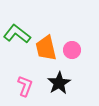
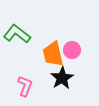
orange trapezoid: moved 7 px right, 6 px down
black star: moved 3 px right, 5 px up
